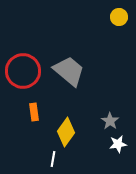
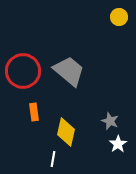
gray star: rotated 12 degrees counterclockwise
yellow diamond: rotated 24 degrees counterclockwise
white star: rotated 24 degrees counterclockwise
